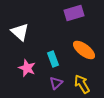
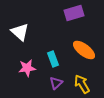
pink star: rotated 30 degrees counterclockwise
